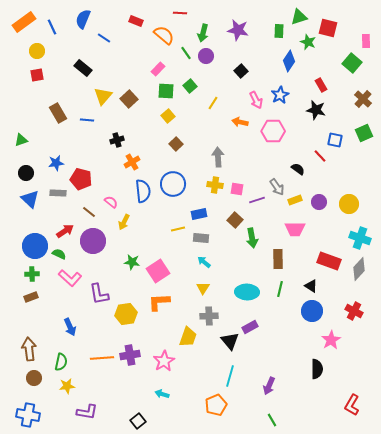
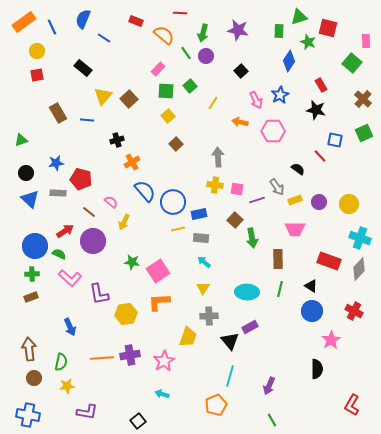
blue circle at (173, 184): moved 18 px down
blue semicircle at (143, 191): moved 2 px right; rotated 35 degrees counterclockwise
